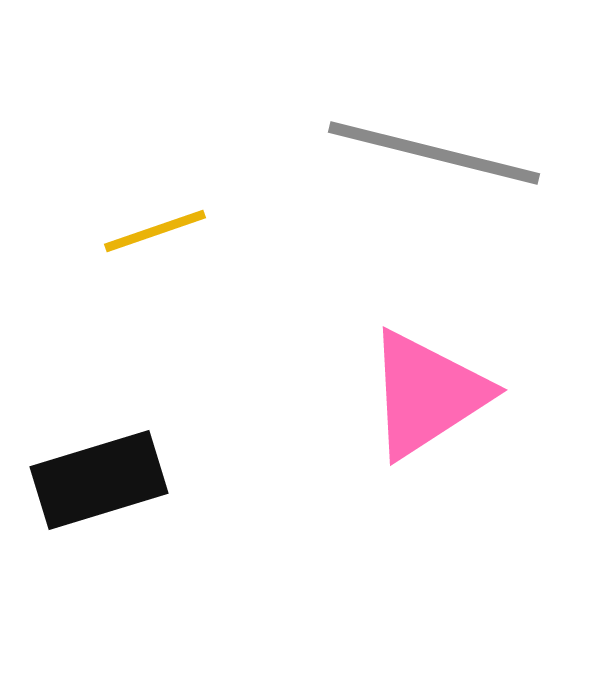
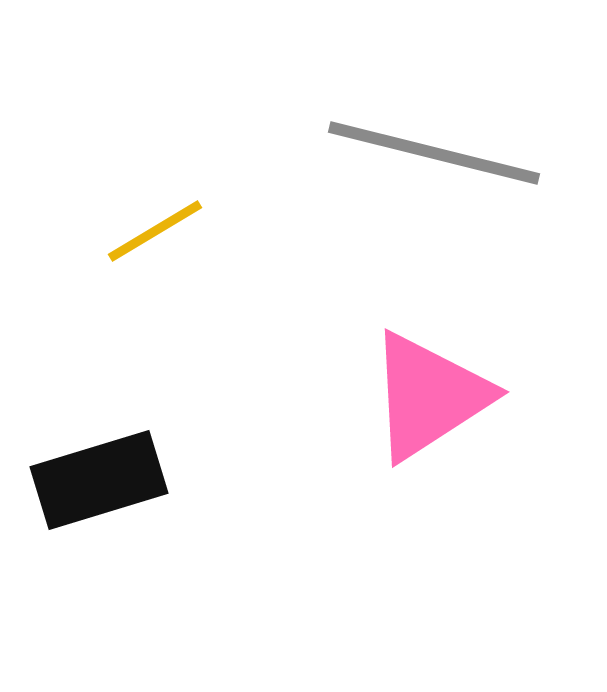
yellow line: rotated 12 degrees counterclockwise
pink triangle: moved 2 px right, 2 px down
